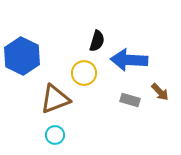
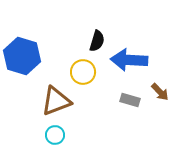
blue hexagon: rotated 9 degrees counterclockwise
yellow circle: moved 1 px left, 1 px up
brown triangle: moved 1 px right, 2 px down
